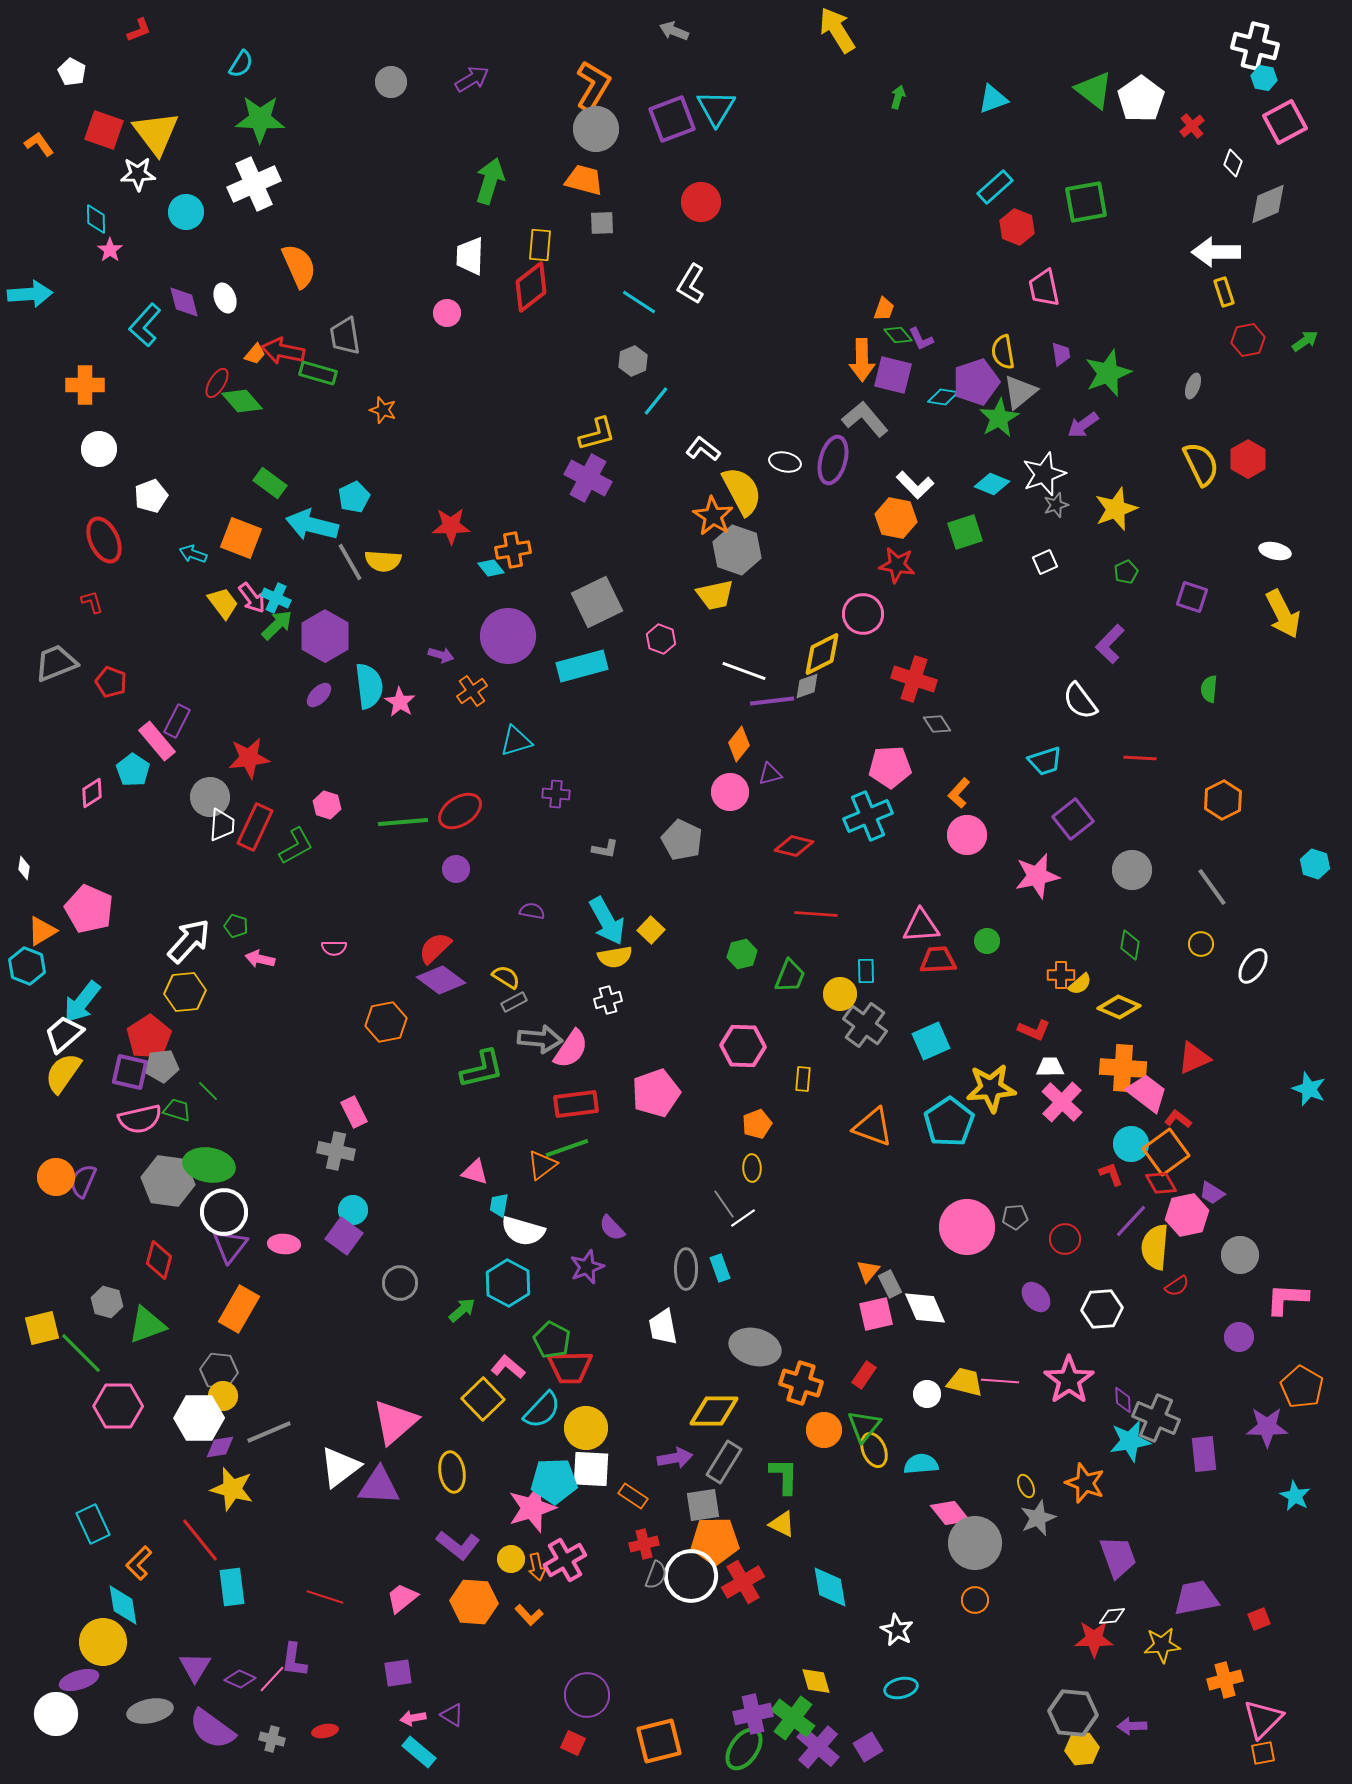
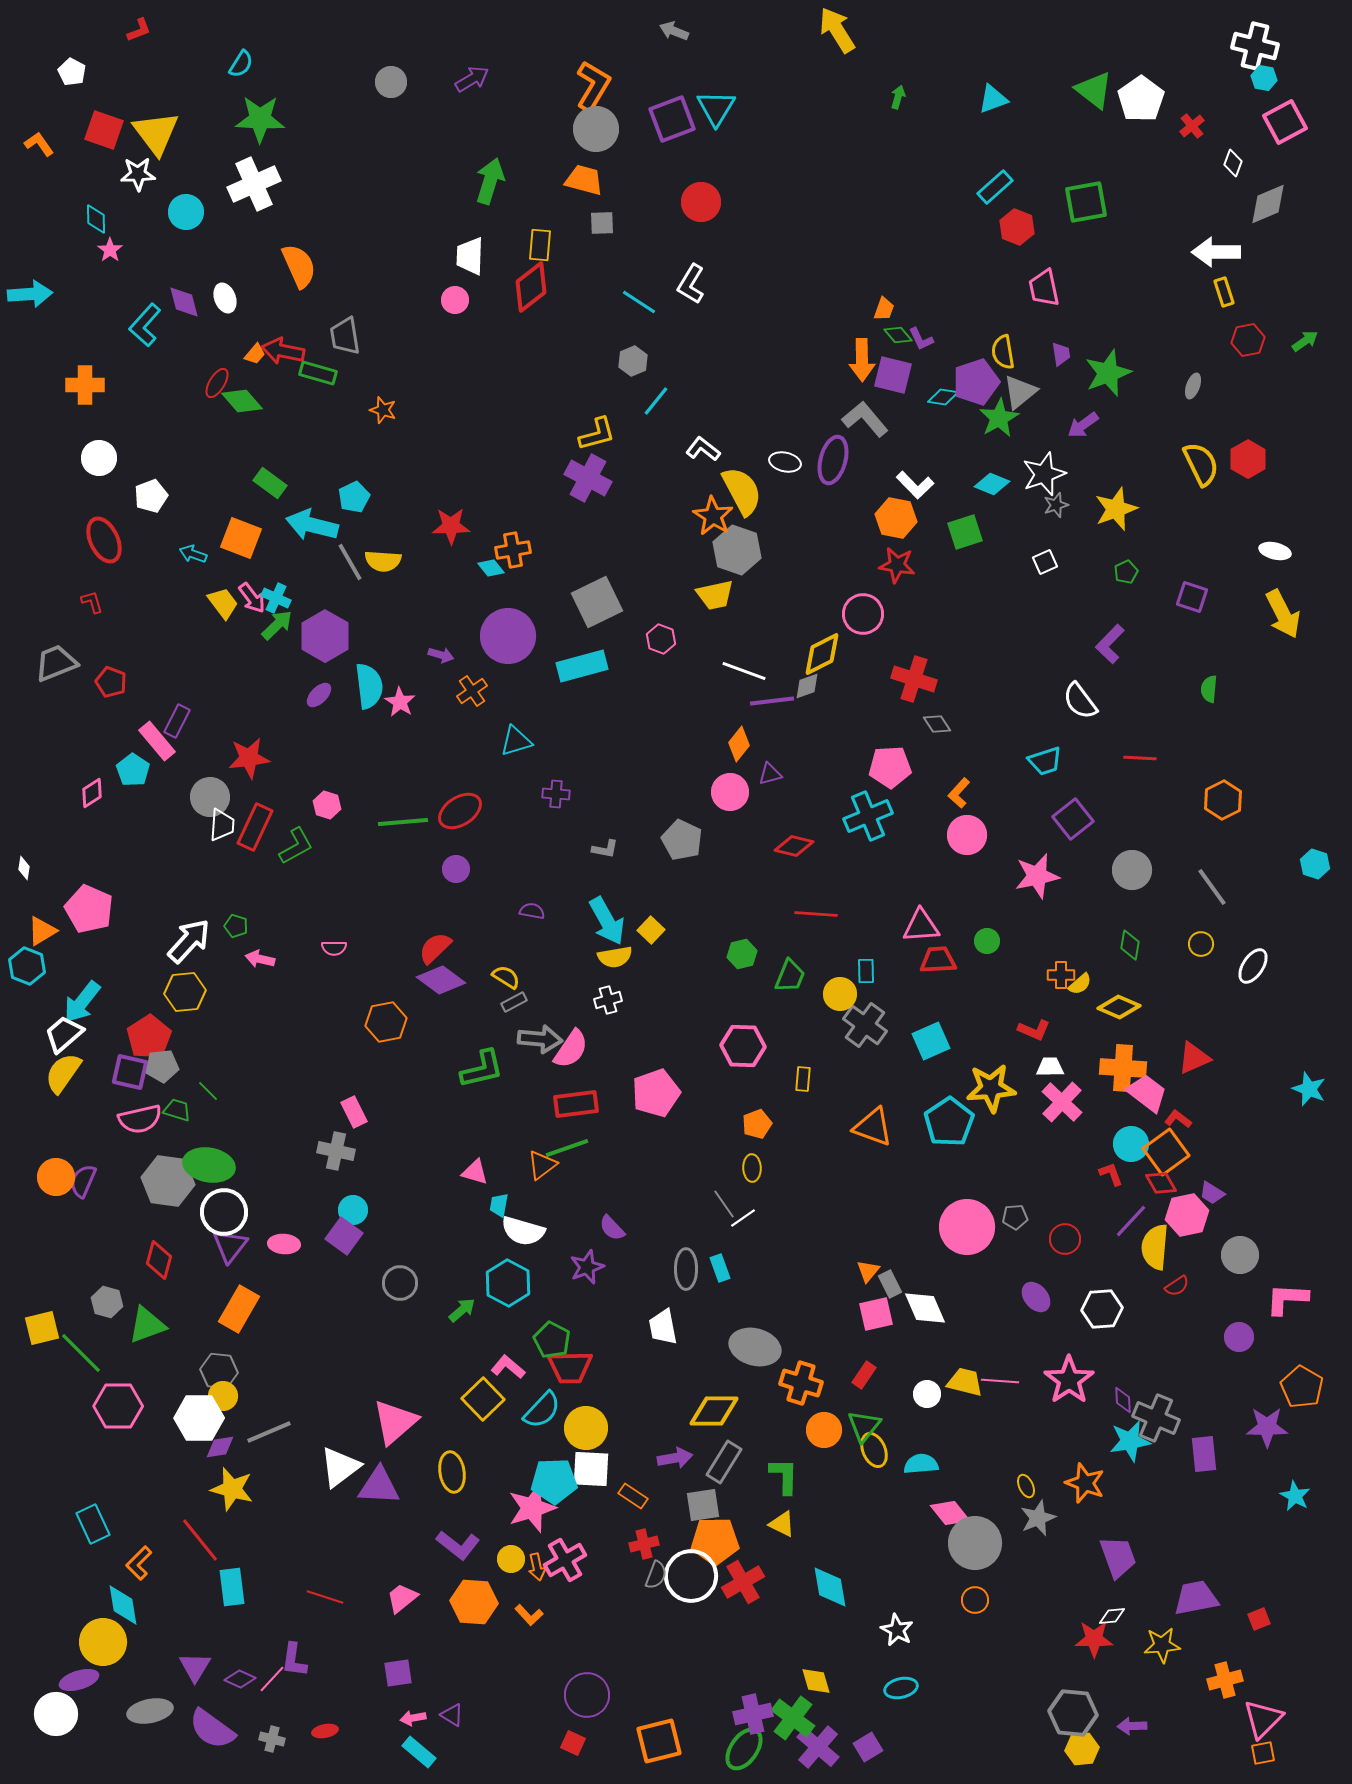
pink circle at (447, 313): moved 8 px right, 13 px up
white circle at (99, 449): moved 9 px down
